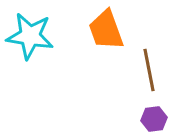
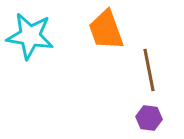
purple hexagon: moved 5 px left, 1 px up; rotated 15 degrees clockwise
